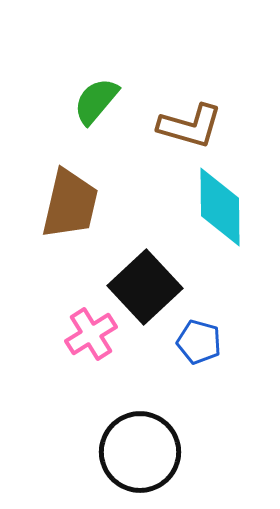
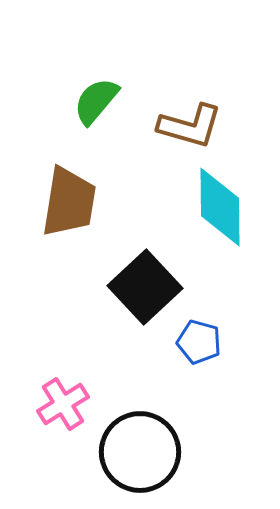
brown trapezoid: moved 1 px left, 2 px up; rotated 4 degrees counterclockwise
pink cross: moved 28 px left, 70 px down
